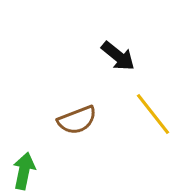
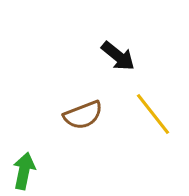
brown semicircle: moved 6 px right, 5 px up
